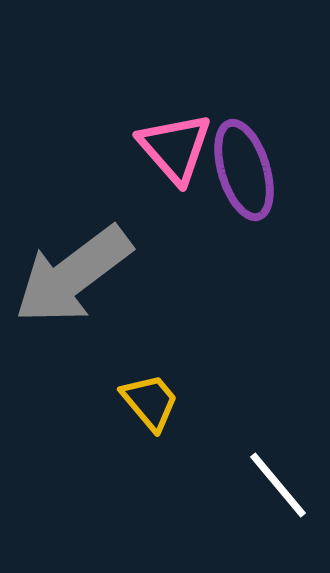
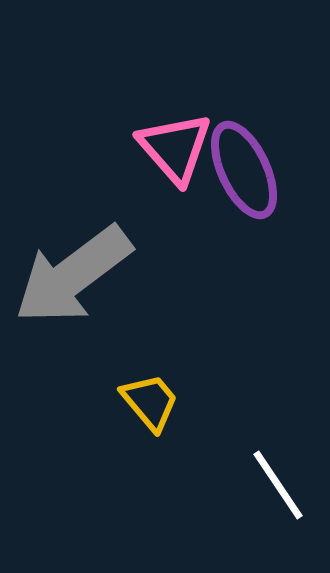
purple ellipse: rotated 8 degrees counterclockwise
white line: rotated 6 degrees clockwise
